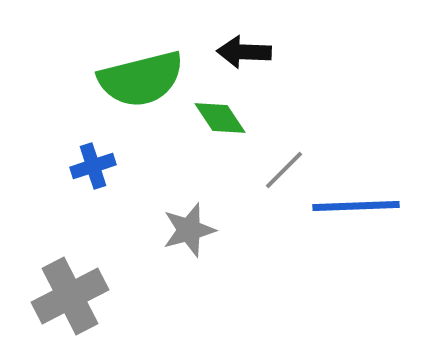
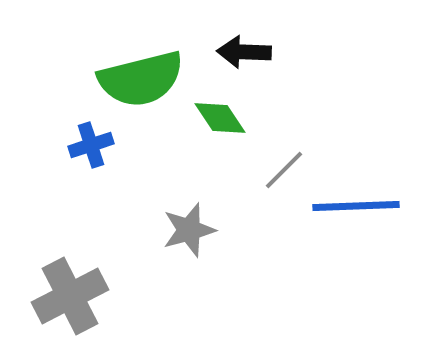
blue cross: moved 2 px left, 21 px up
